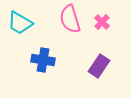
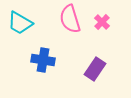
purple rectangle: moved 4 px left, 3 px down
